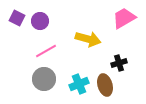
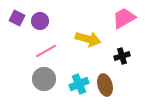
black cross: moved 3 px right, 7 px up
